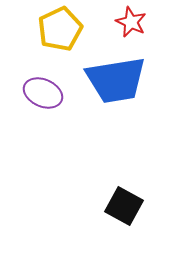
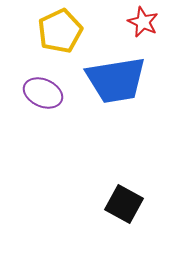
red star: moved 12 px right
yellow pentagon: moved 2 px down
black square: moved 2 px up
